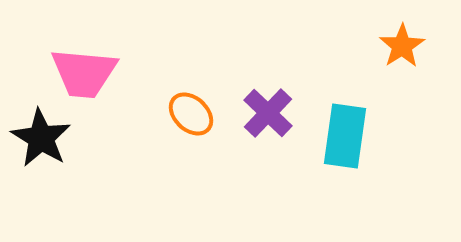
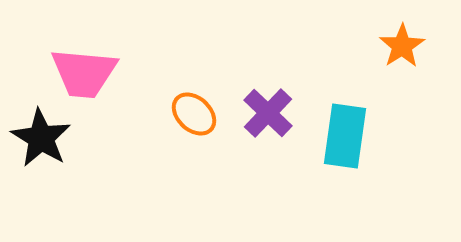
orange ellipse: moved 3 px right
